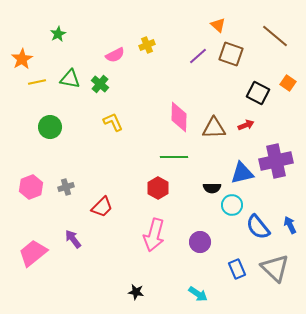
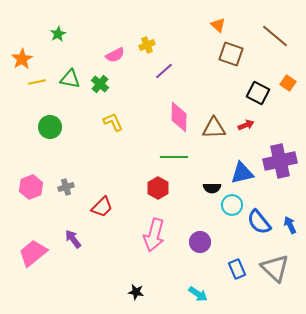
purple line: moved 34 px left, 15 px down
purple cross: moved 4 px right
blue semicircle: moved 1 px right, 5 px up
